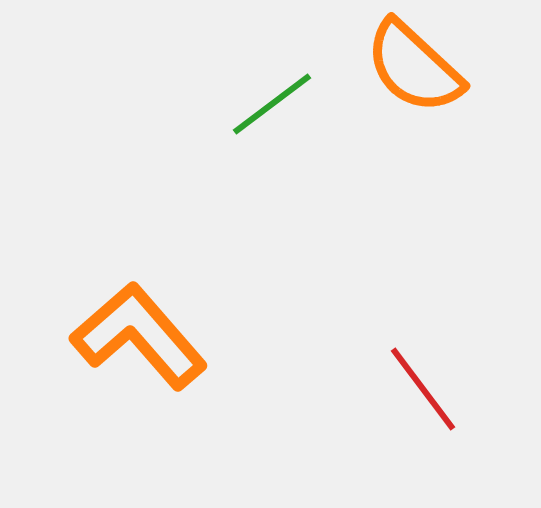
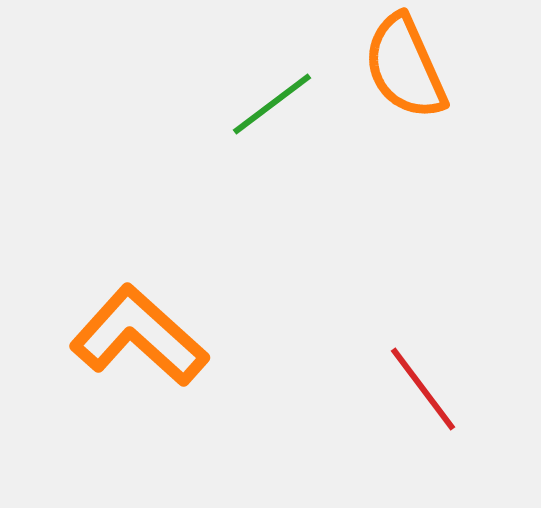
orange semicircle: moved 9 px left; rotated 23 degrees clockwise
orange L-shape: rotated 7 degrees counterclockwise
